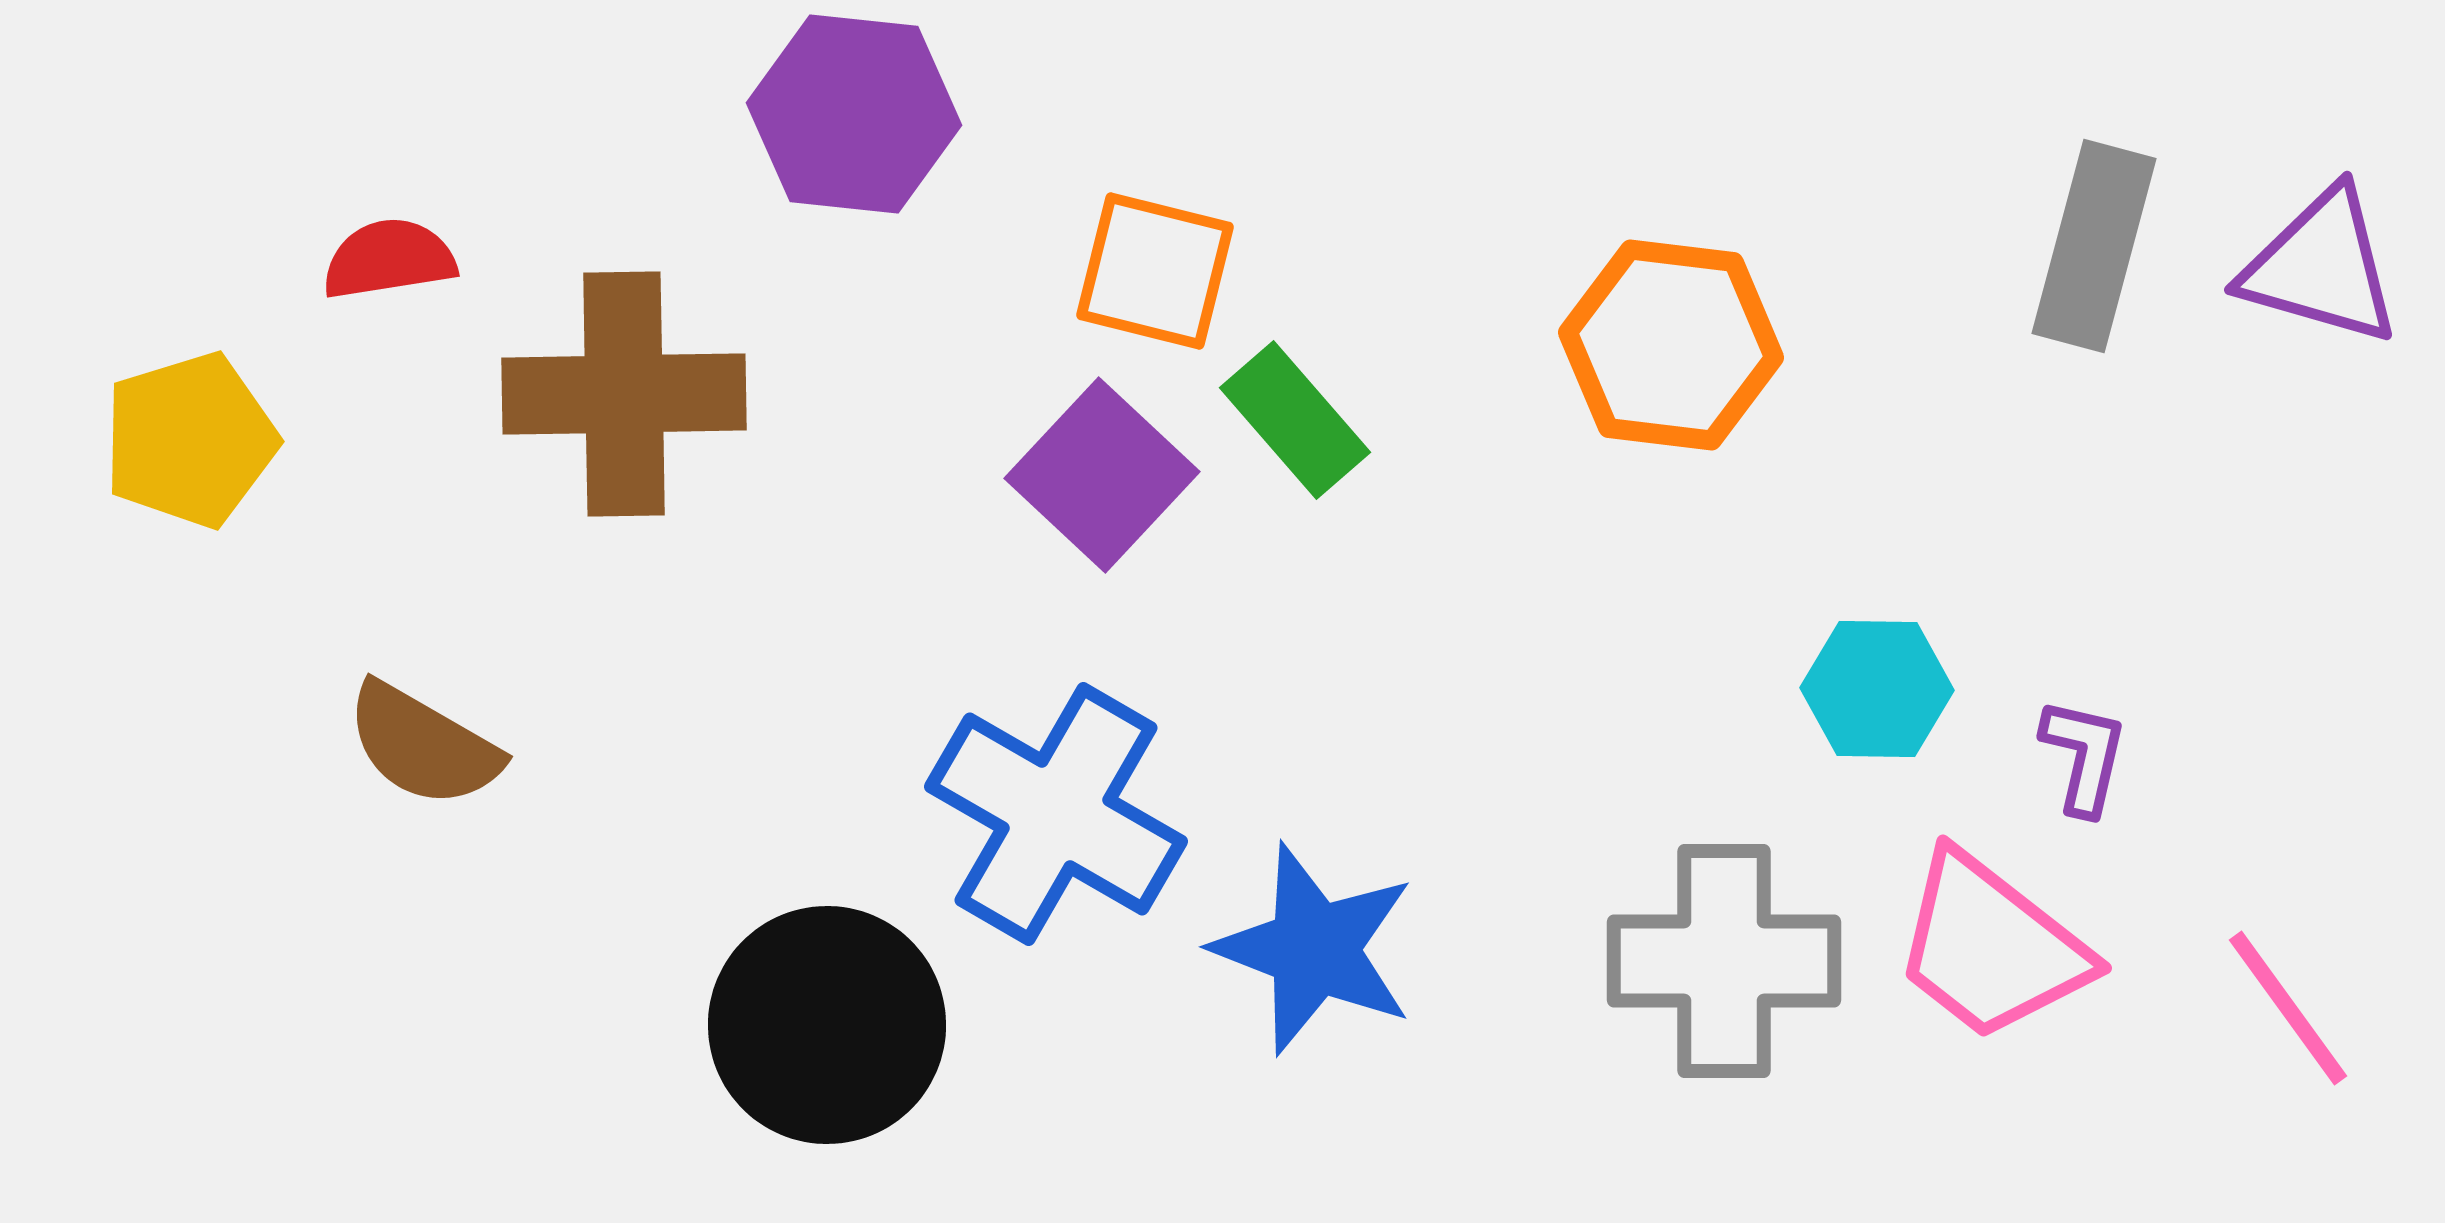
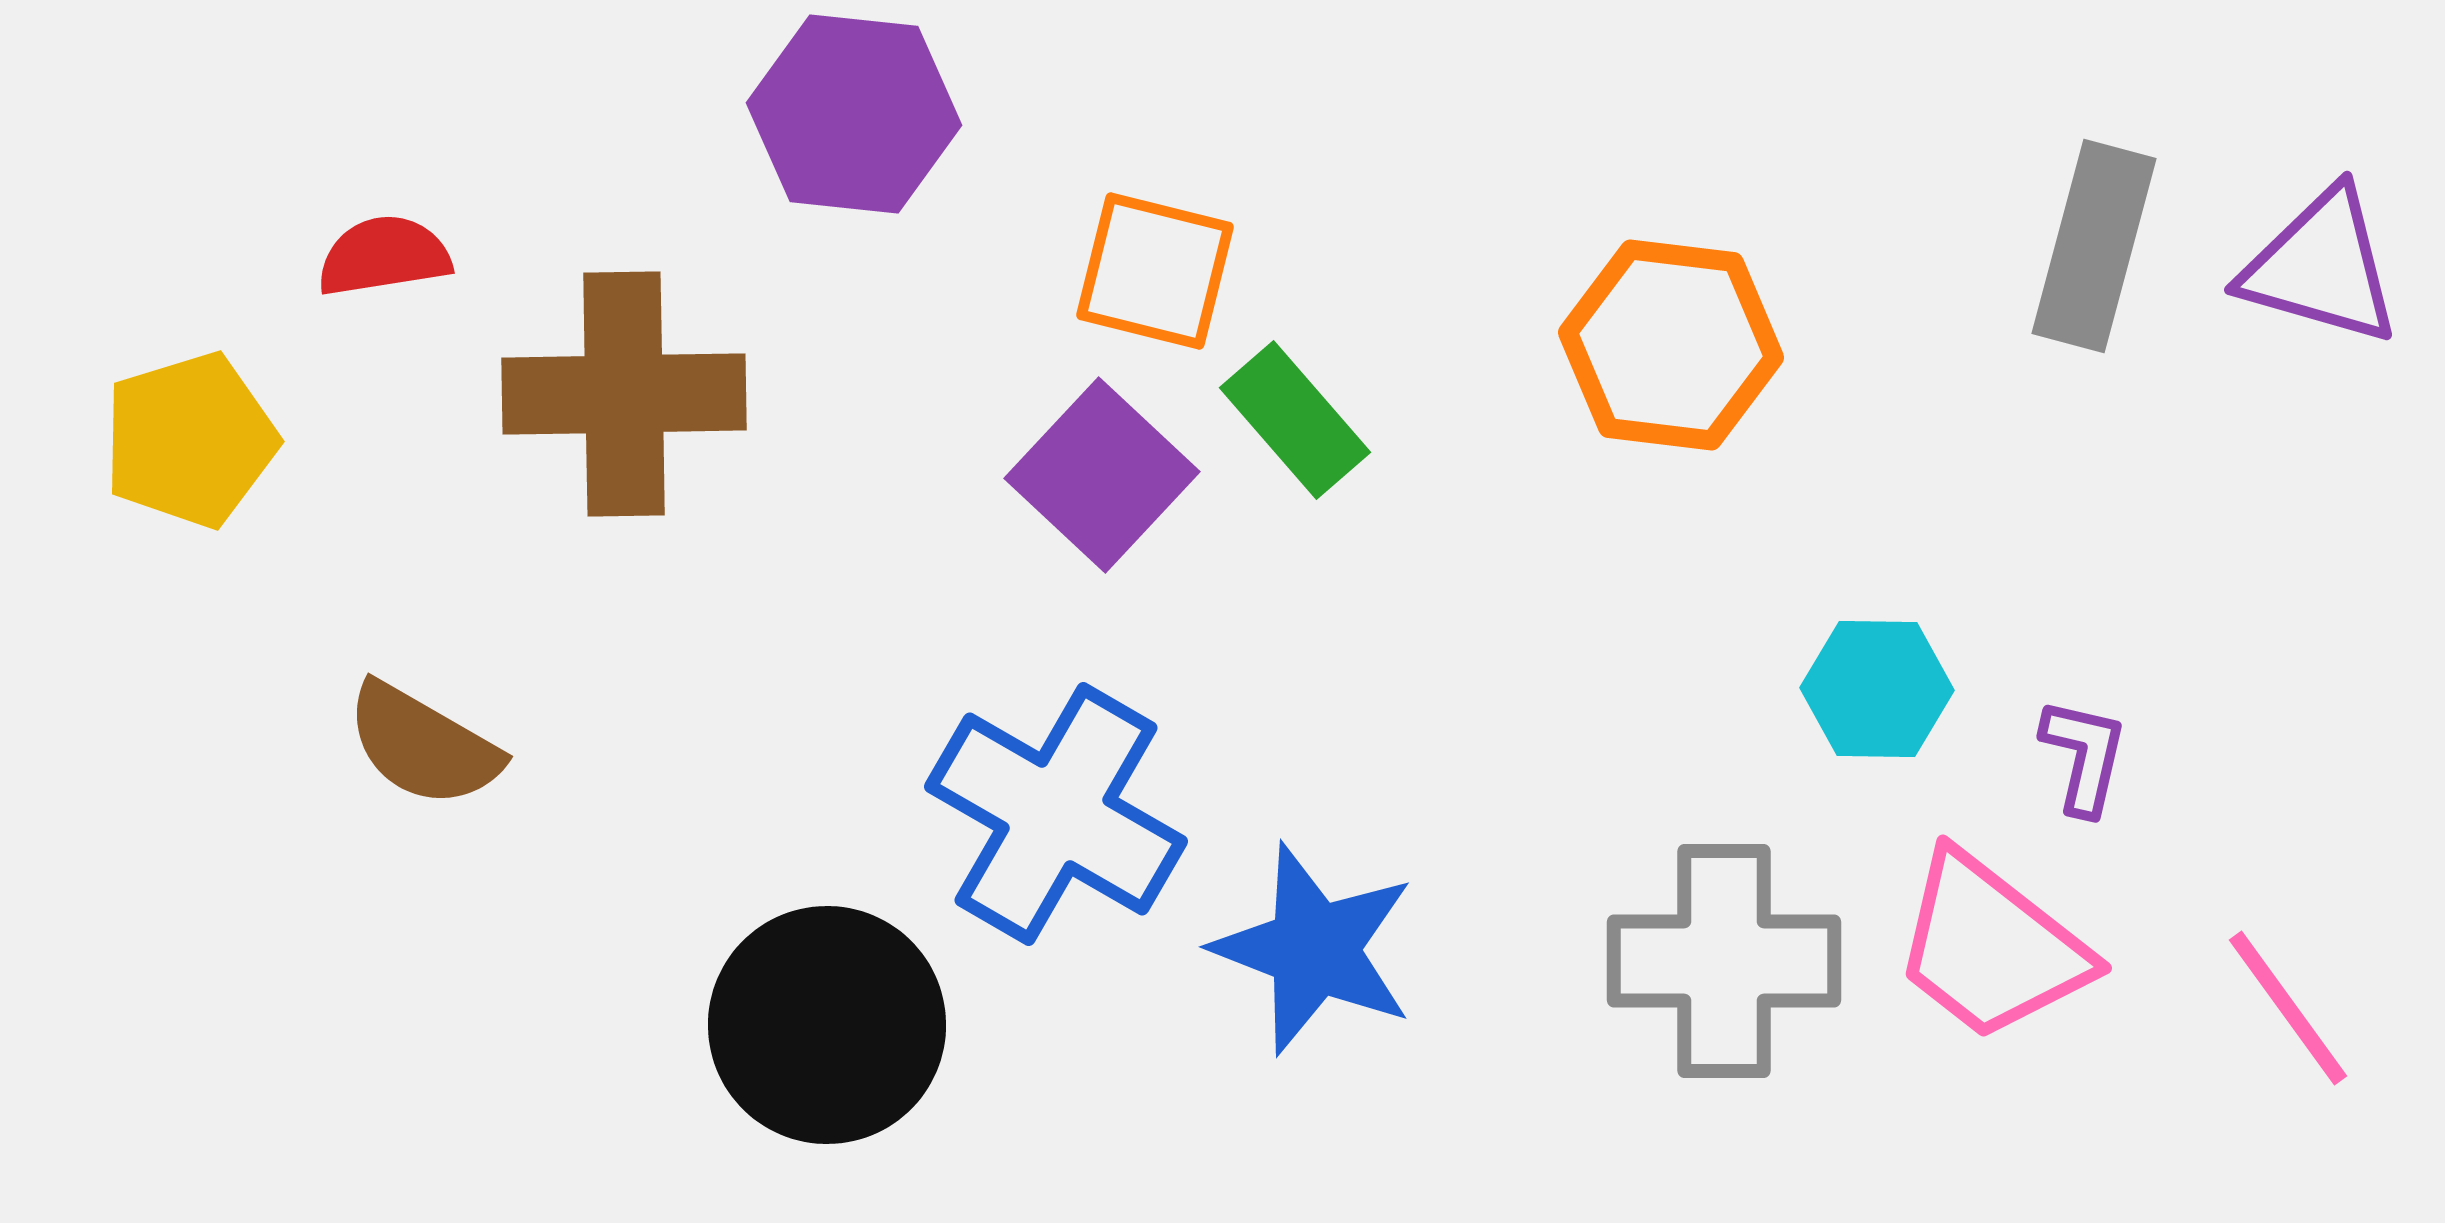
red semicircle: moved 5 px left, 3 px up
